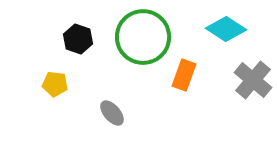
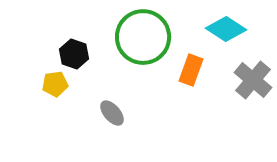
black hexagon: moved 4 px left, 15 px down
orange rectangle: moved 7 px right, 5 px up
yellow pentagon: rotated 15 degrees counterclockwise
